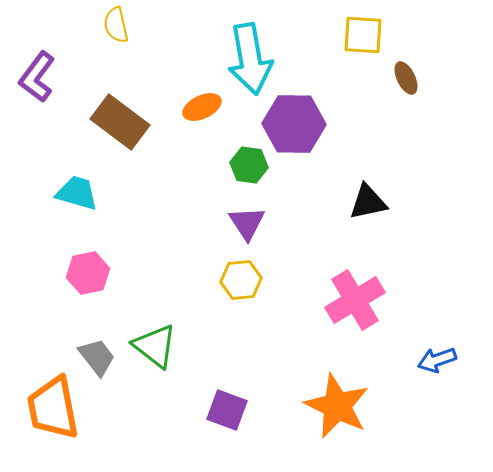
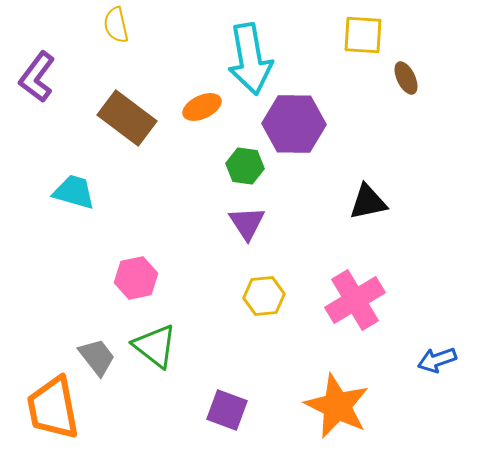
brown rectangle: moved 7 px right, 4 px up
green hexagon: moved 4 px left, 1 px down
cyan trapezoid: moved 3 px left, 1 px up
pink hexagon: moved 48 px right, 5 px down
yellow hexagon: moved 23 px right, 16 px down
